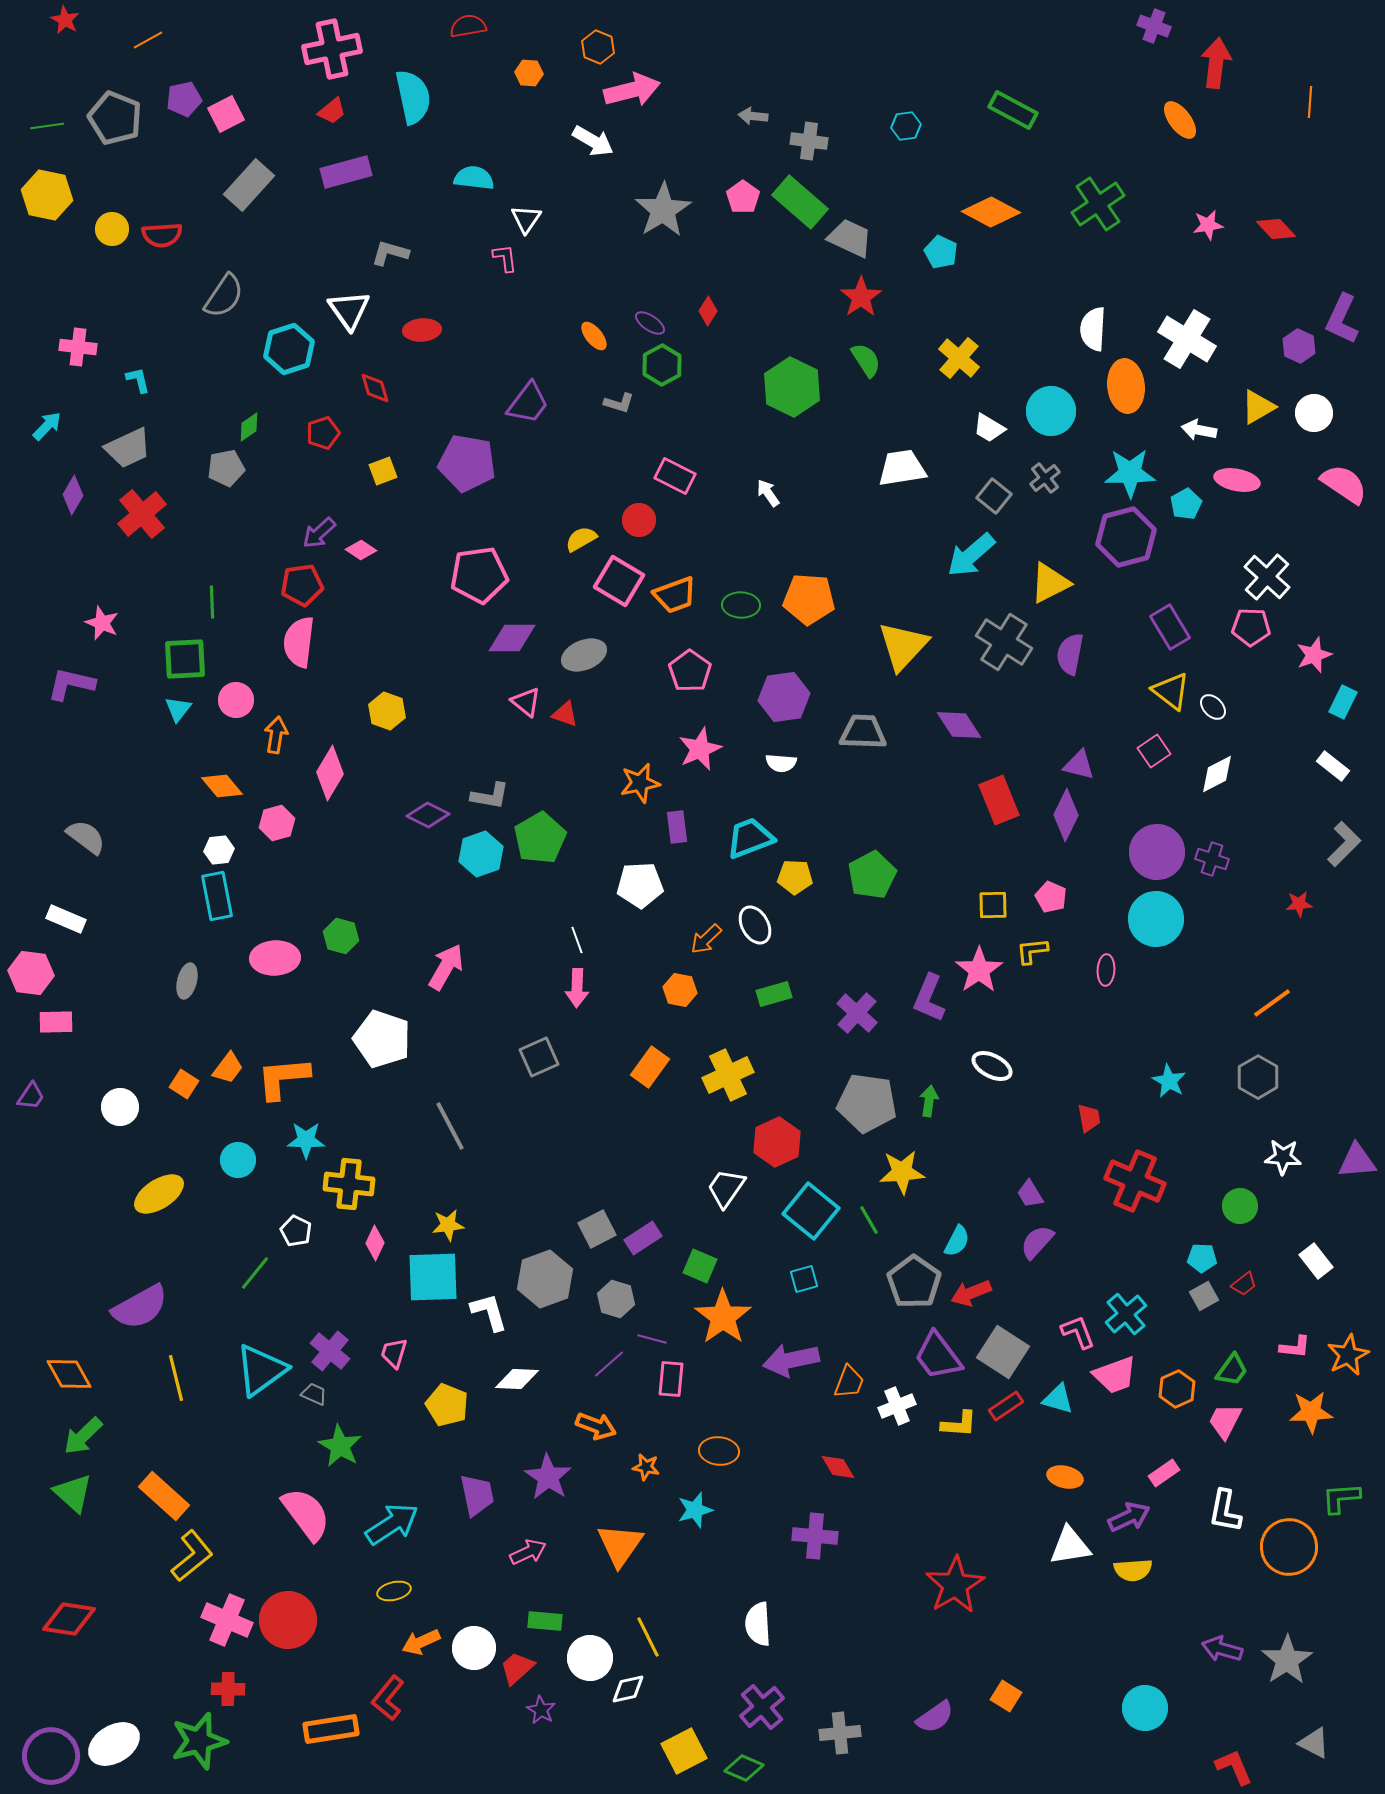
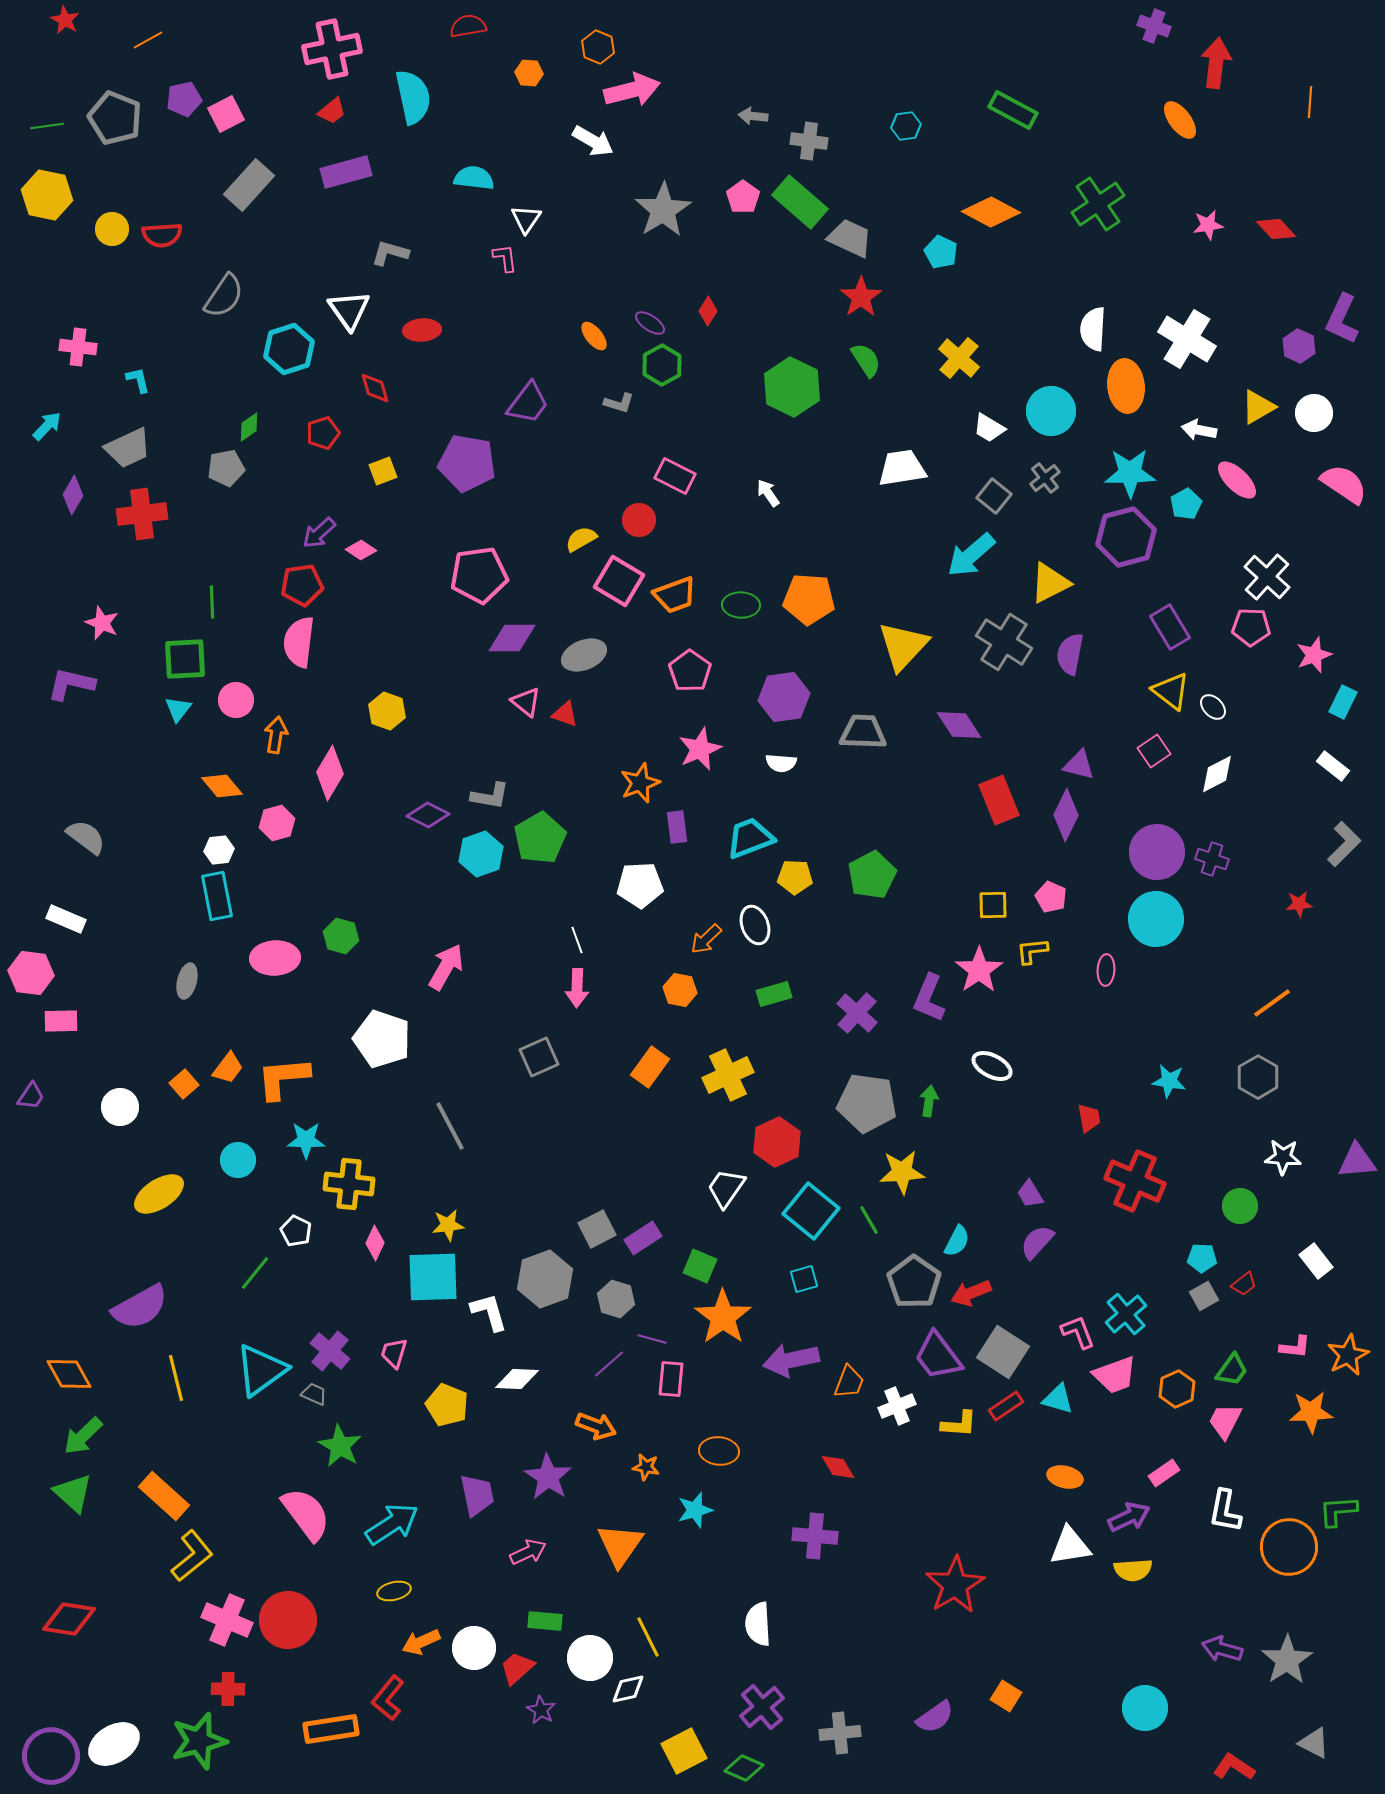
pink ellipse at (1237, 480): rotated 33 degrees clockwise
red cross at (142, 514): rotated 33 degrees clockwise
orange star at (640, 783): rotated 9 degrees counterclockwise
white ellipse at (755, 925): rotated 9 degrees clockwise
pink rectangle at (56, 1022): moved 5 px right, 1 px up
cyan star at (1169, 1081): rotated 20 degrees counterclockwise
orange square at (184, 1084): rotated 16 degrees clockwise
green L-shape at (1341, 1498): moved 3 px left, 13 px down
red L-shape at (1234, 1767): rotated 33 degrees counterclockwise
